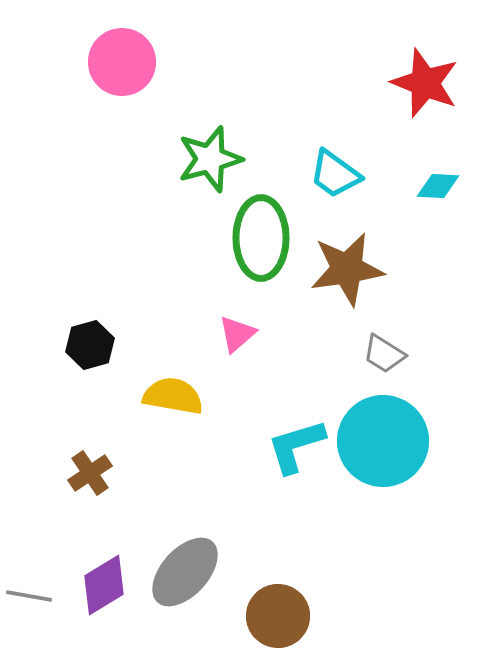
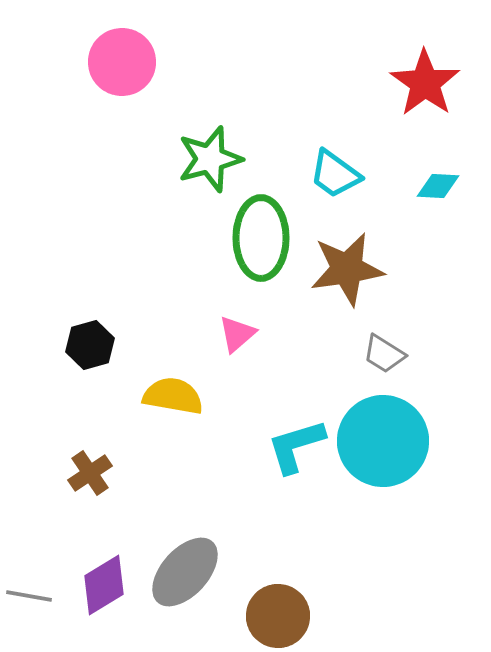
red star: rotated 14 degrees clockwise
